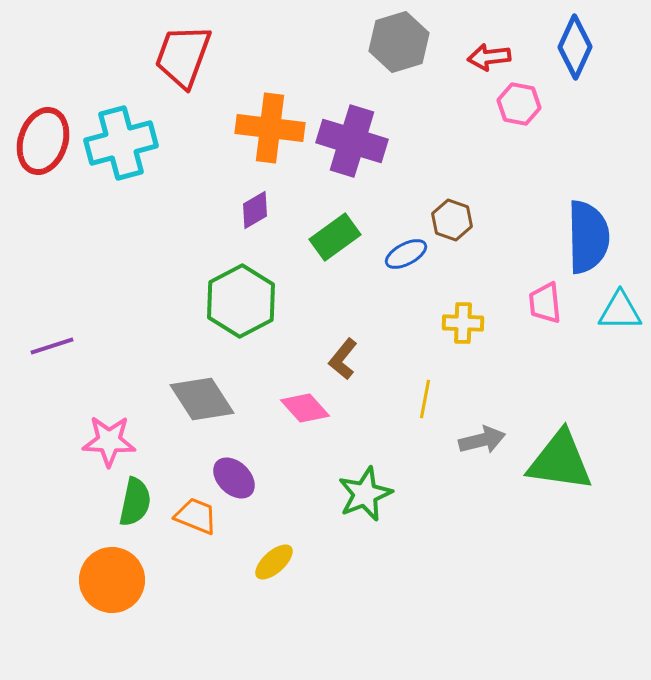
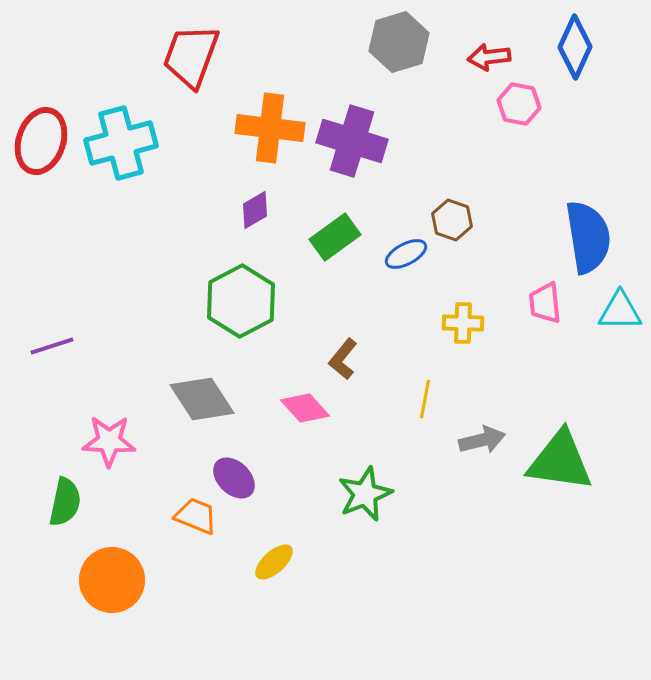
red trapezoid: moved 8 px right
red ellipse: moved 2 px left
blue semicircle: rotated 8 degrees counterclockwise
green semicircle: moved 70 px left
